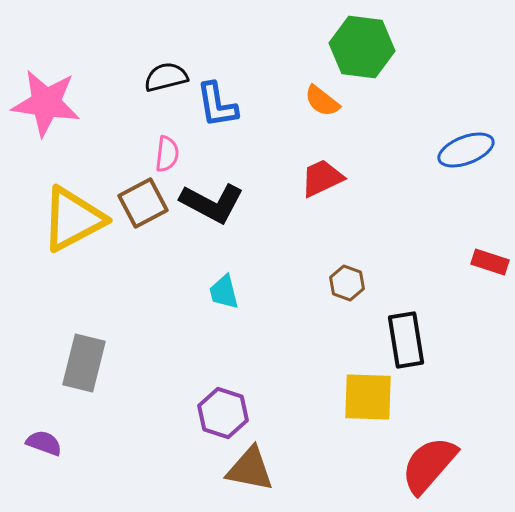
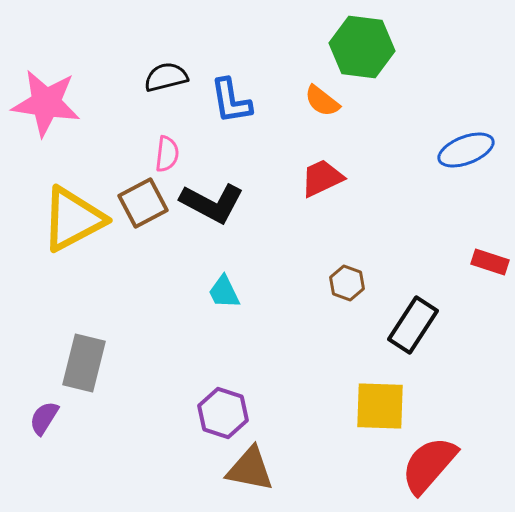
blue L-shape: moved 14 px right, 4 px up
cyan trapezoid: rotated 12 degrees counterclockwise
black rectangle: moved 7 px right, 15 px up; rotated 42 degrees clockwise
yellow square: moved 12 px right, 9 px down
purple semicircle: moved 25 px up; rotated 78 degrees counterclockwise
